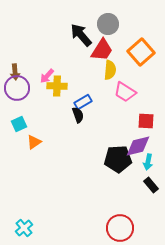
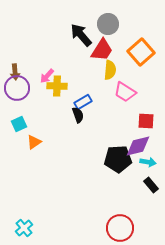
cyan arrow: rotated 91 degrees counterclockwise
